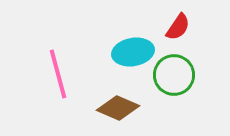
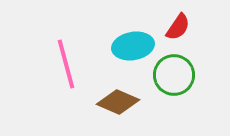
cyan ellipse: moved 6 px up
pink line: moved 8 px right, 10 px up
brown diamond: moved 6 px up
